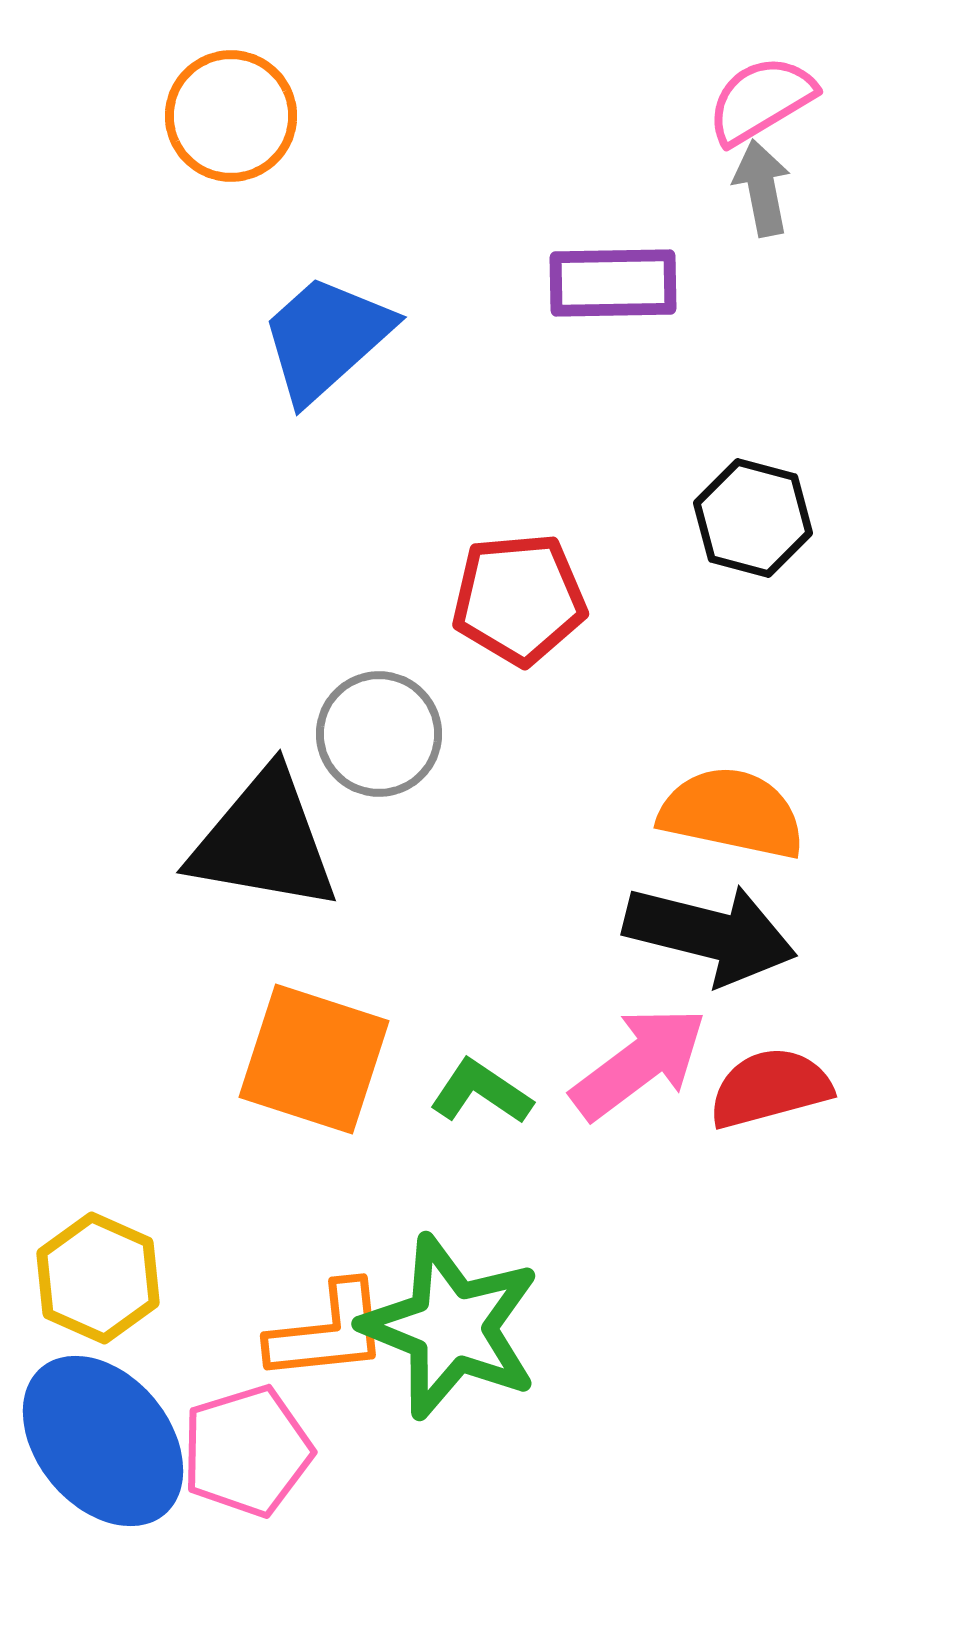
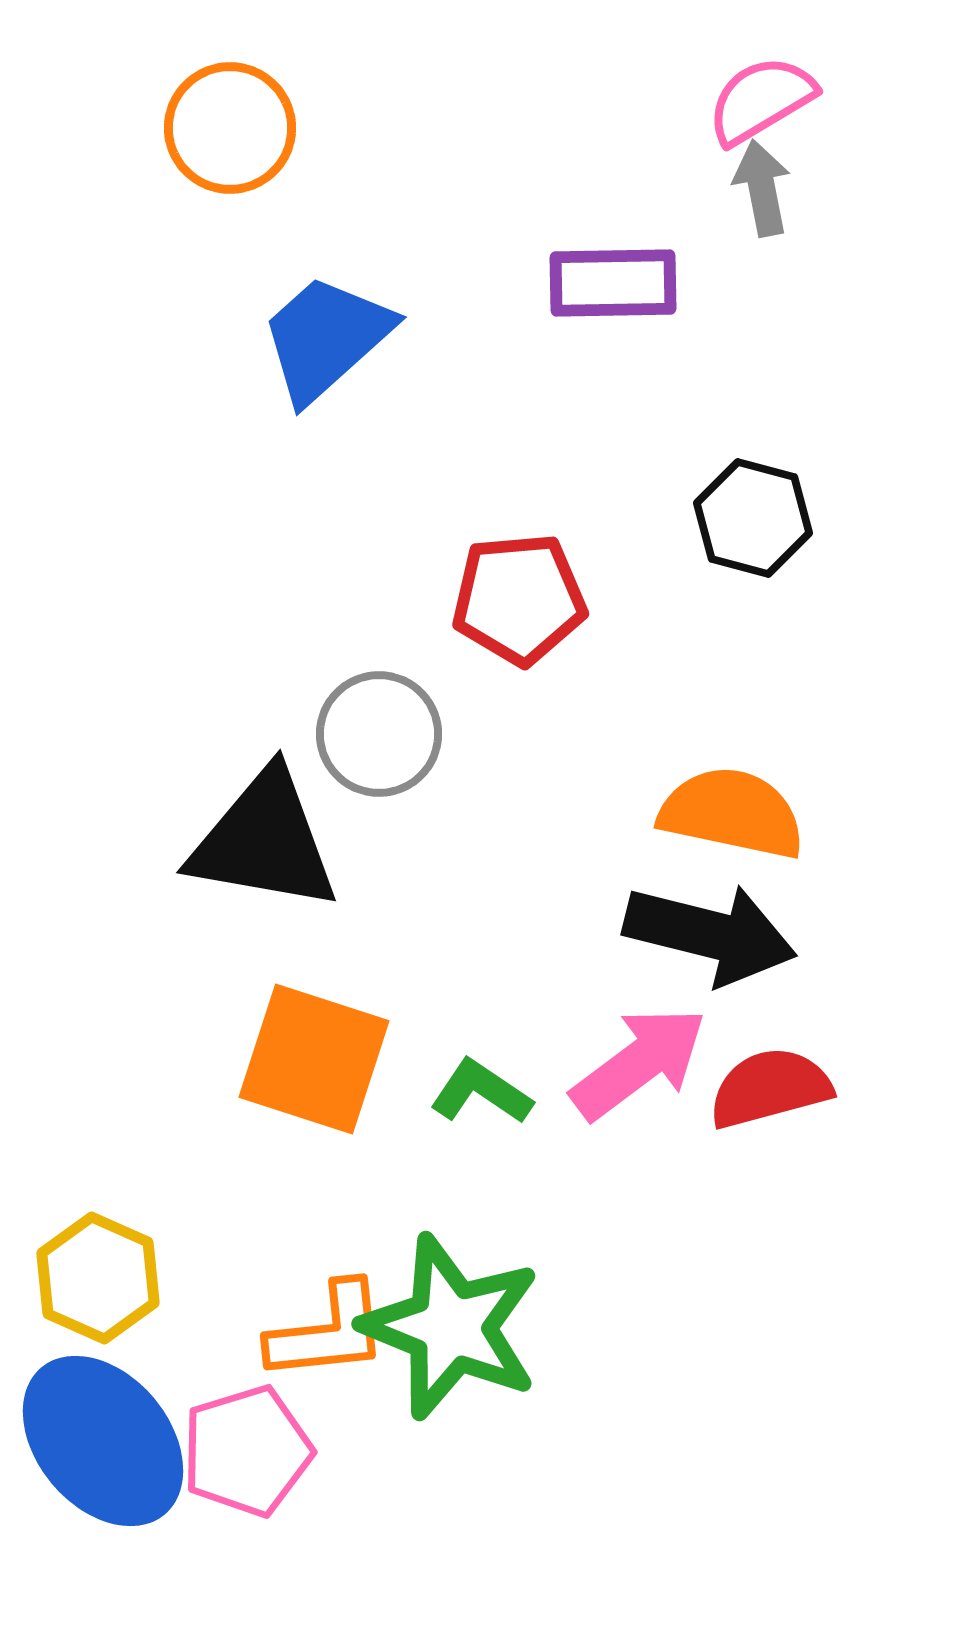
orange circle: moved 1 px left, 12 px down
